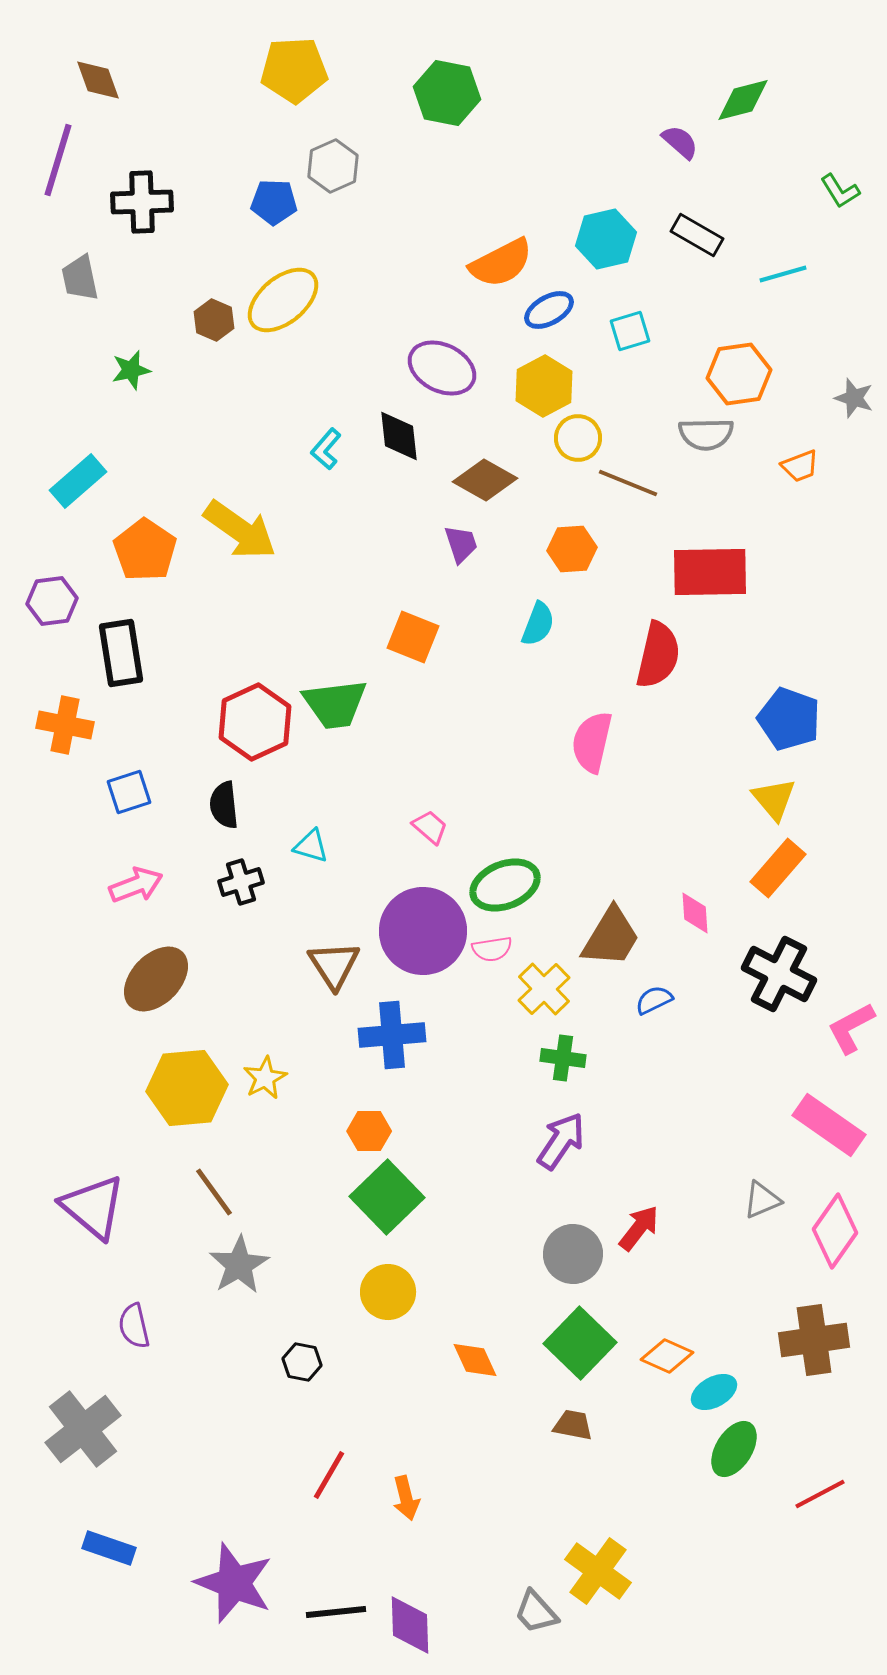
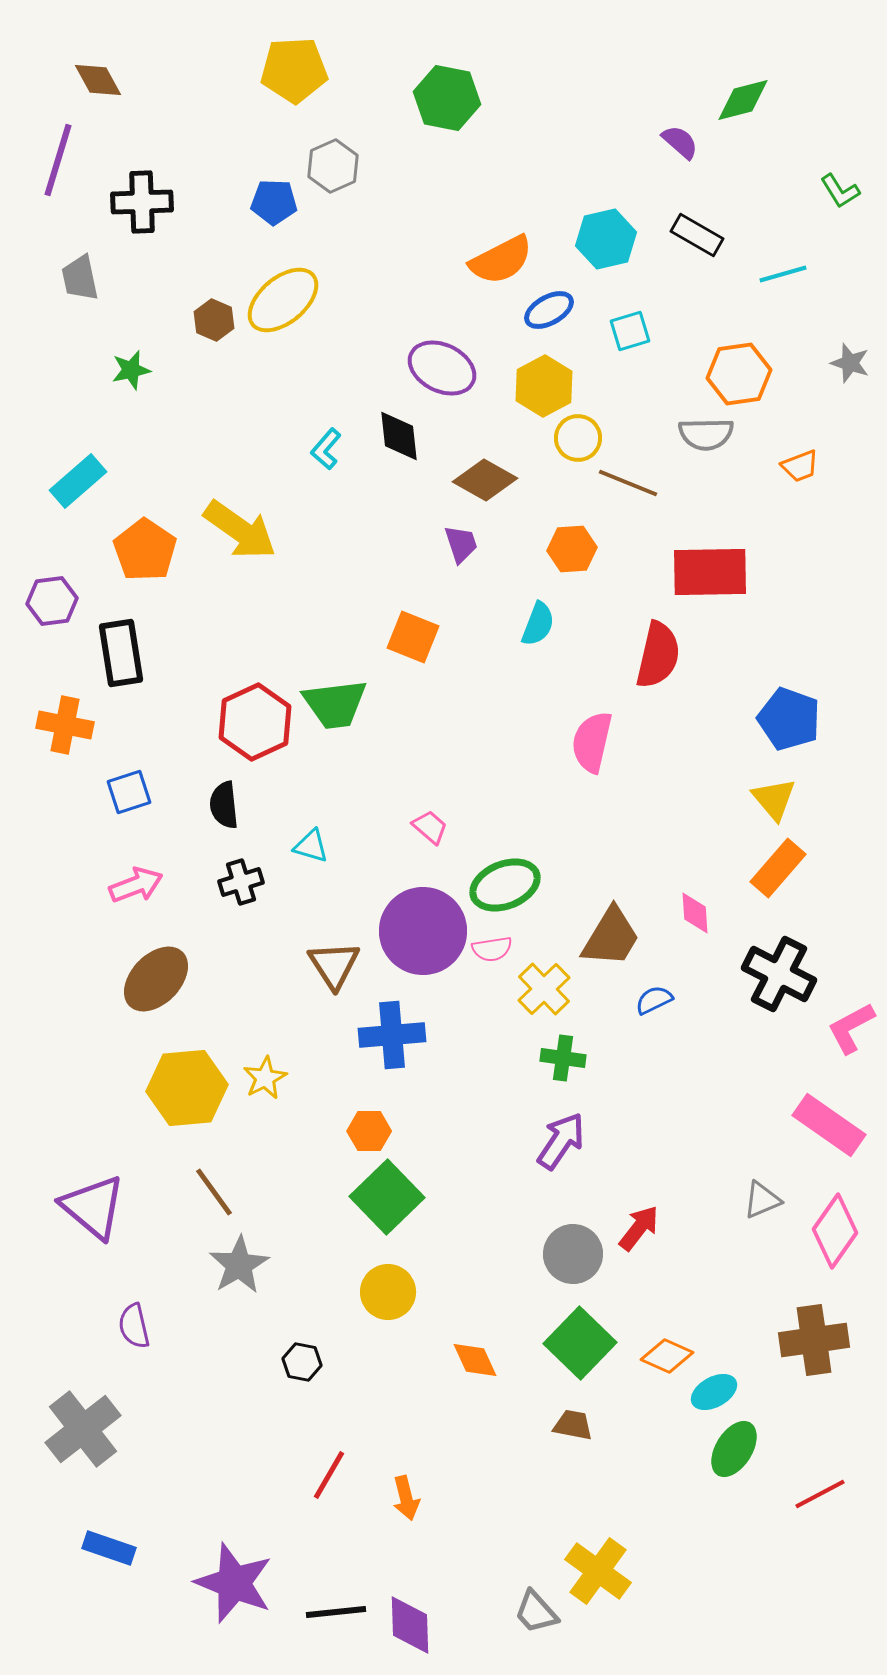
brown diamond at (98, 80): rotated 9 degrees counterclockwise
green hexagon at (447, 93): moved 5 px down
orange semicircle at (501, 263): moved 3 px up
gray star at (854, 398): moved 4 px left, 35 px up
